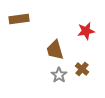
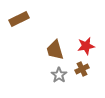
brown rectangle: rotated 18 degrees counterclockwise
red star: moved 15 px down
brown cross: rotated 24 degrees clockwise
